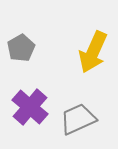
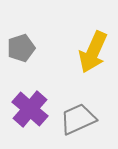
gray pentagon: rotated 12 degrees clockwise
purple cross: moved 2 px down
